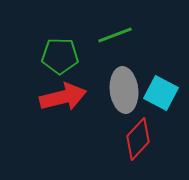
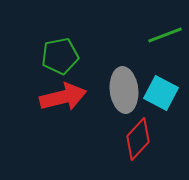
green line: moved 50 px right
green pentagon: rotated 12 degrees counterclockwise
